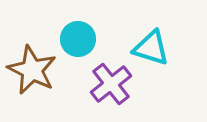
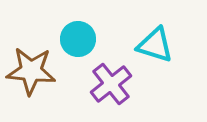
cyan triangle: moved 4 px right, 3 px up
brown star: moved 1 px left, 1 px down; rotated 21 degrees counterclockwise
